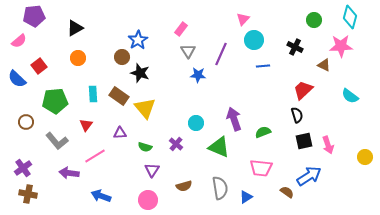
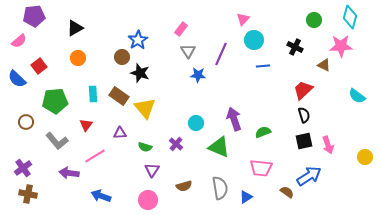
cyan semicircle at (350, 96): moved 7 px right
black semicircle at (297, 115): moved 7 px right
